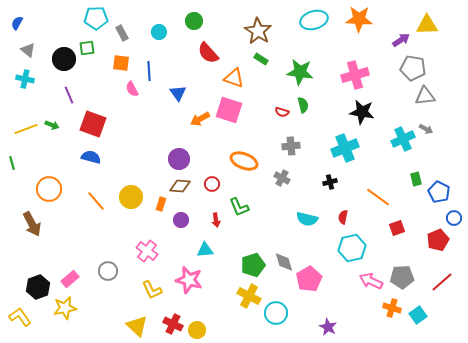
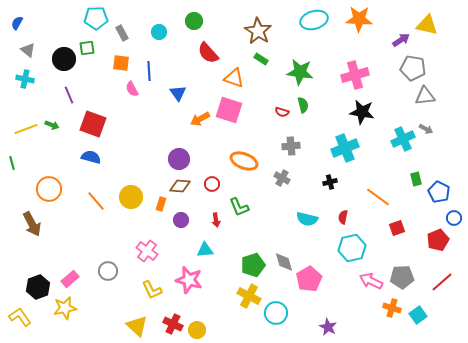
yellow triangle at (427, 25): rotated 15 degrees clockwise
